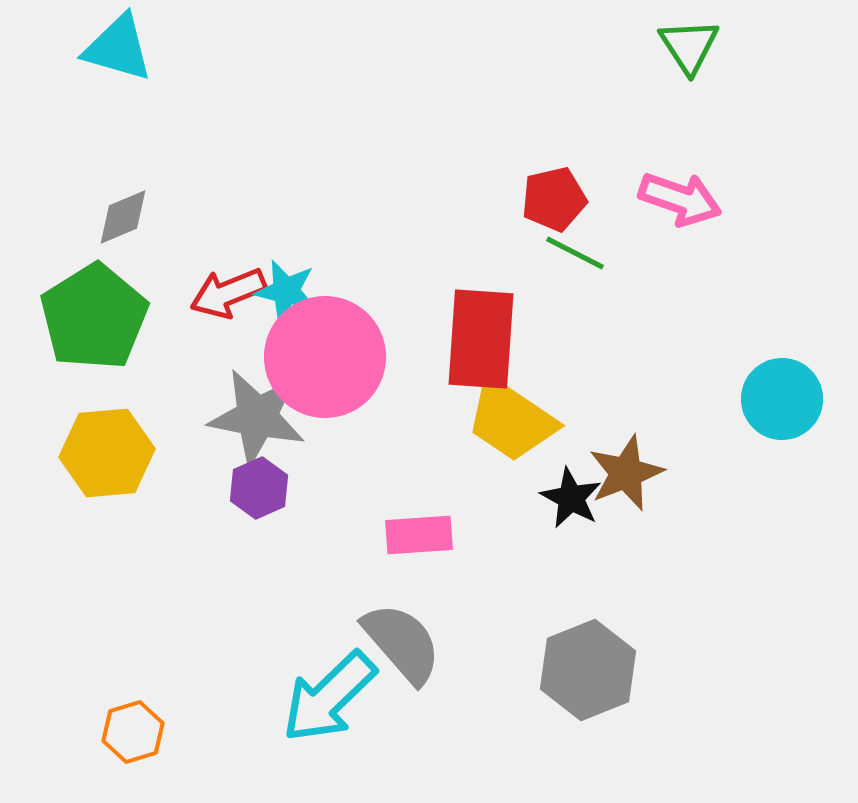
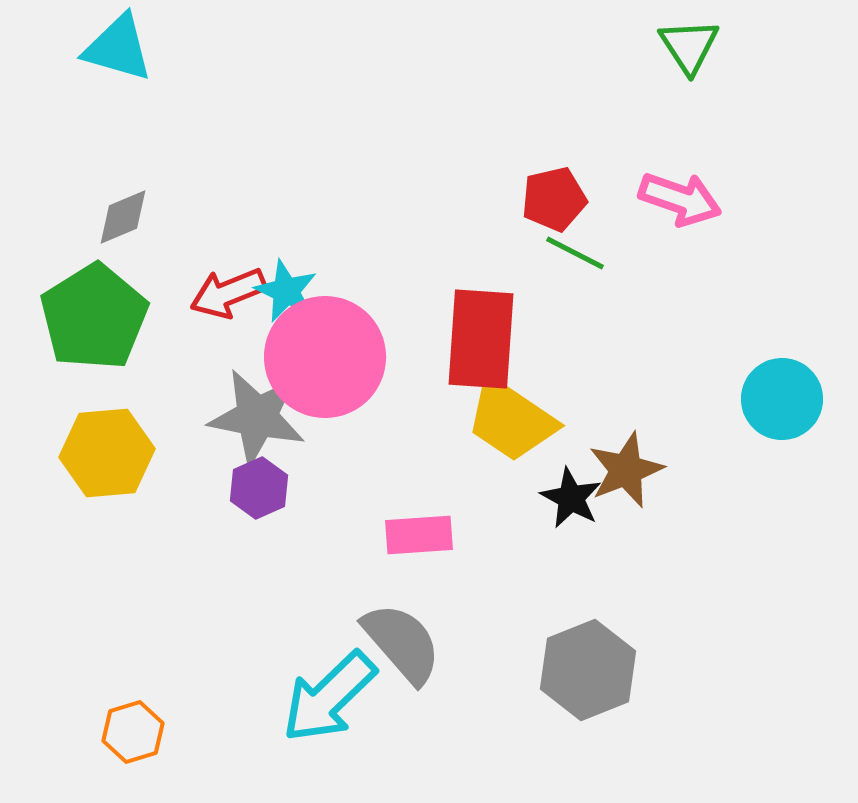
cyan star: rotated 12 degrees clockwise
brown star: moved 3 px up
